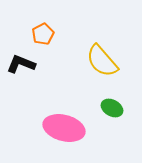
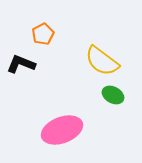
yellow semicircle: rotated 12 degrees counterclockwise
green ellipse: moved 1 px right, 13 px up
pink ellipse: moved 2 px left, 2 px down; rotated 36 degrees counterclockwise
